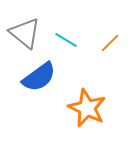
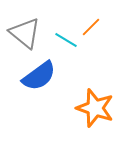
orange line: moved 19 px left, 16 px up
blue semicircle: moved 1 px up
orange star: moved 8 px right; rotated 6 degrees counterclockwise
